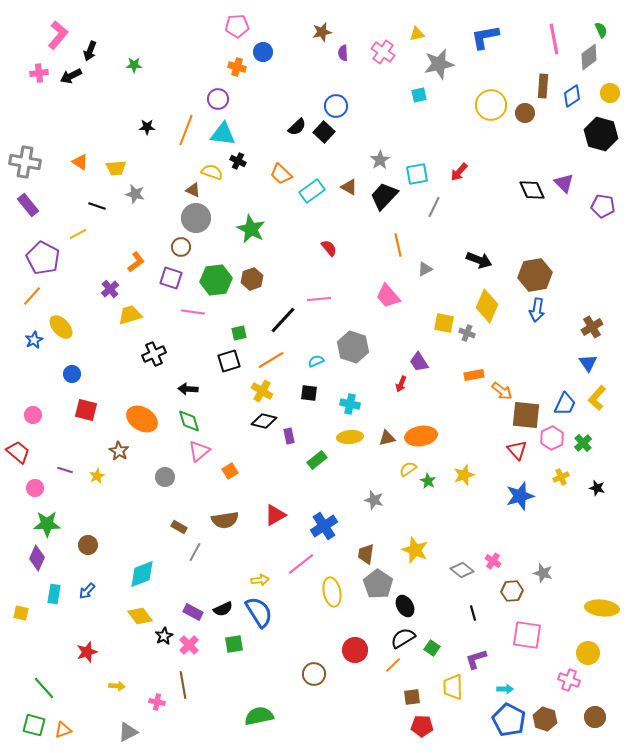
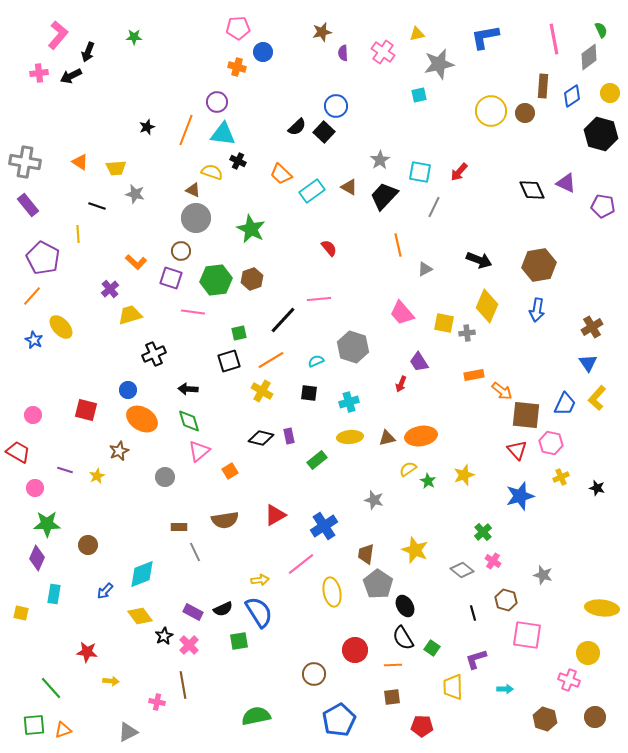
pink pentagon at (237, 26): moved 1 px right, 2 px down
black arrow at (90, 51): moved 2 px left, 1 px down
green star at (134, 65): moved 28 px up
purple circle at (218, 99): moved 1 px left, 3 px down
yellow circle at (491, 105): moved 6 px down
black star at (147, 127): rotated 21 degrees counterclockwise
cyan square at (417, 174): moved 3 px right, 2 px up; rotated 20 degrees clockwise
purple triangle at (564, 183): moved 2 px right; rotated 20 degrees counterclockwise
yellow line at (78, 234): rotated 66 degrees counterclockwise
brown circle at (181, 247): moved 4 px down
orange L-shape at (136, 262): rotated 80 degrees clockwise
brown hexagon at (535, 275): moved 4 px right, 10 px up
pink trapezoid at (388, 296): moved 14 px right, 17 px down
gray cross at (467, 333): rotated 28 degrees counterclockwise
blue star at (34, 340): rotated 18 degrees counterclockwise
blue circle at (72, 374): moved 56 px right, 16 px down
cyan cross at (350, 404): moved 1 px left, 2 px up; rotated 30 degrees counterclockwise
black diamond at (264, 421): moved 3 px left, 17 px down
pink hexagon at (552, 438): moved 1 px left, 5 px down; rotated 20 degrees counterclockwise
green cross at (583, 443): moved 100 px left, 89 px down
brown star at (119, 451): rotated 18 degrees clockwise
red trapezoid at (18, 452): rotated 10 degrees counterclockwise
brown rectangle at (179, 527): rotated 28 degrees counterclockwise
gray line at (195, 552): rotated 54 degrees counterclockwise
gray star at (543, 573): moved 2 px down
blue arrow at (87, 591): moved 18 px right
brown hexagon at (512, 591): moved 6 px left, 9 px down; rotated 20 degrees clockwise
black semicircle at (403, 638): rotated 90 degrees counterclockwise
green square at (234, 644): moved 5 px right, 3 px up
red star at (87, 652): rotated 25 degrees clockwise
orange line at (393, 665): rotated 42 degrees clockwise
yellow arrow at (117, 686): moved 6 px left, 5 px up
green line at (44, 688): moved 7 px right
brown square at (412, 697): moved 20 px left
green semicircle at (259, 716): moved 3 px left
blue pentagon at (509, 720): moved 170 px left; rotated 16 degrees clockwise
green square at (34, 725): rotated 20 degrees counterclockwise
